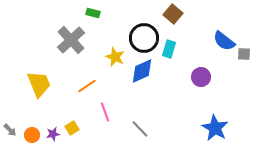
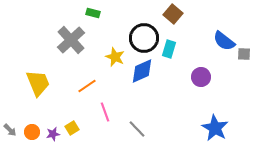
yellow trapezoid: moved 1 px left, 1 px up
gray line: moved 3 px left
orange circle: moved 3 px up
